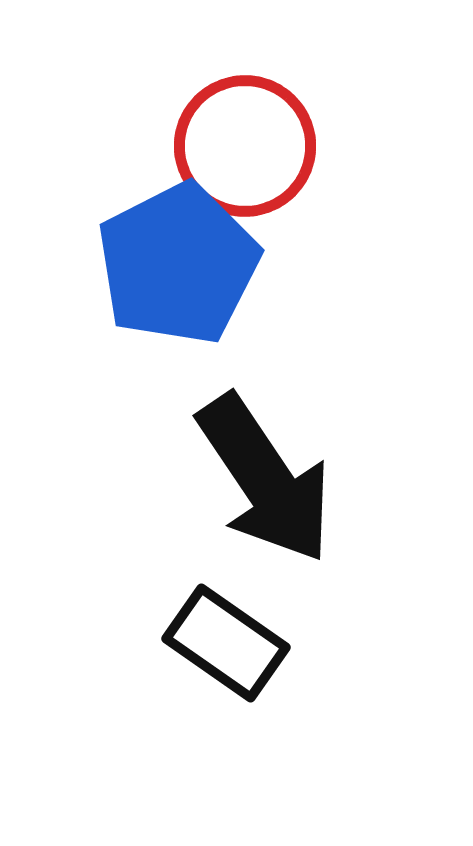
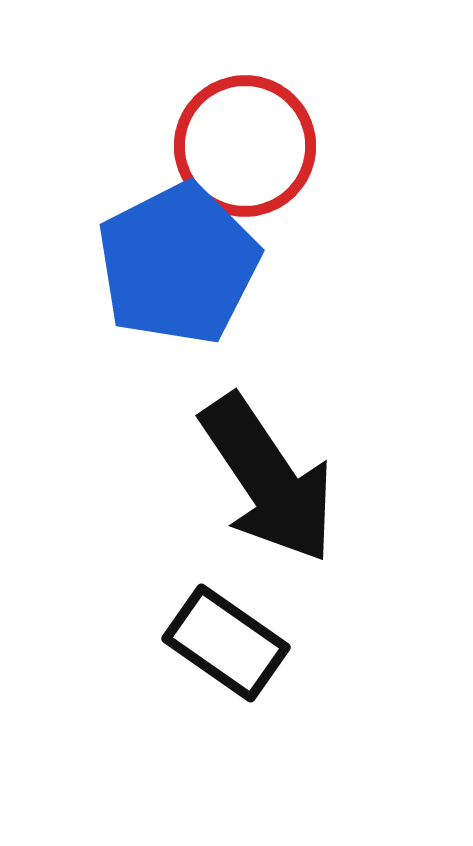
black arrow: moved 3 px right
